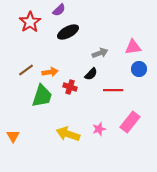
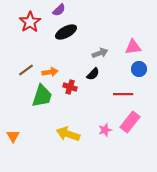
black ellipse: moved 2 px left
black semicircle: moved 2 px right
red line: moved 10 px right, 4 px down
pink star: moved 6 px right, 1 px down
